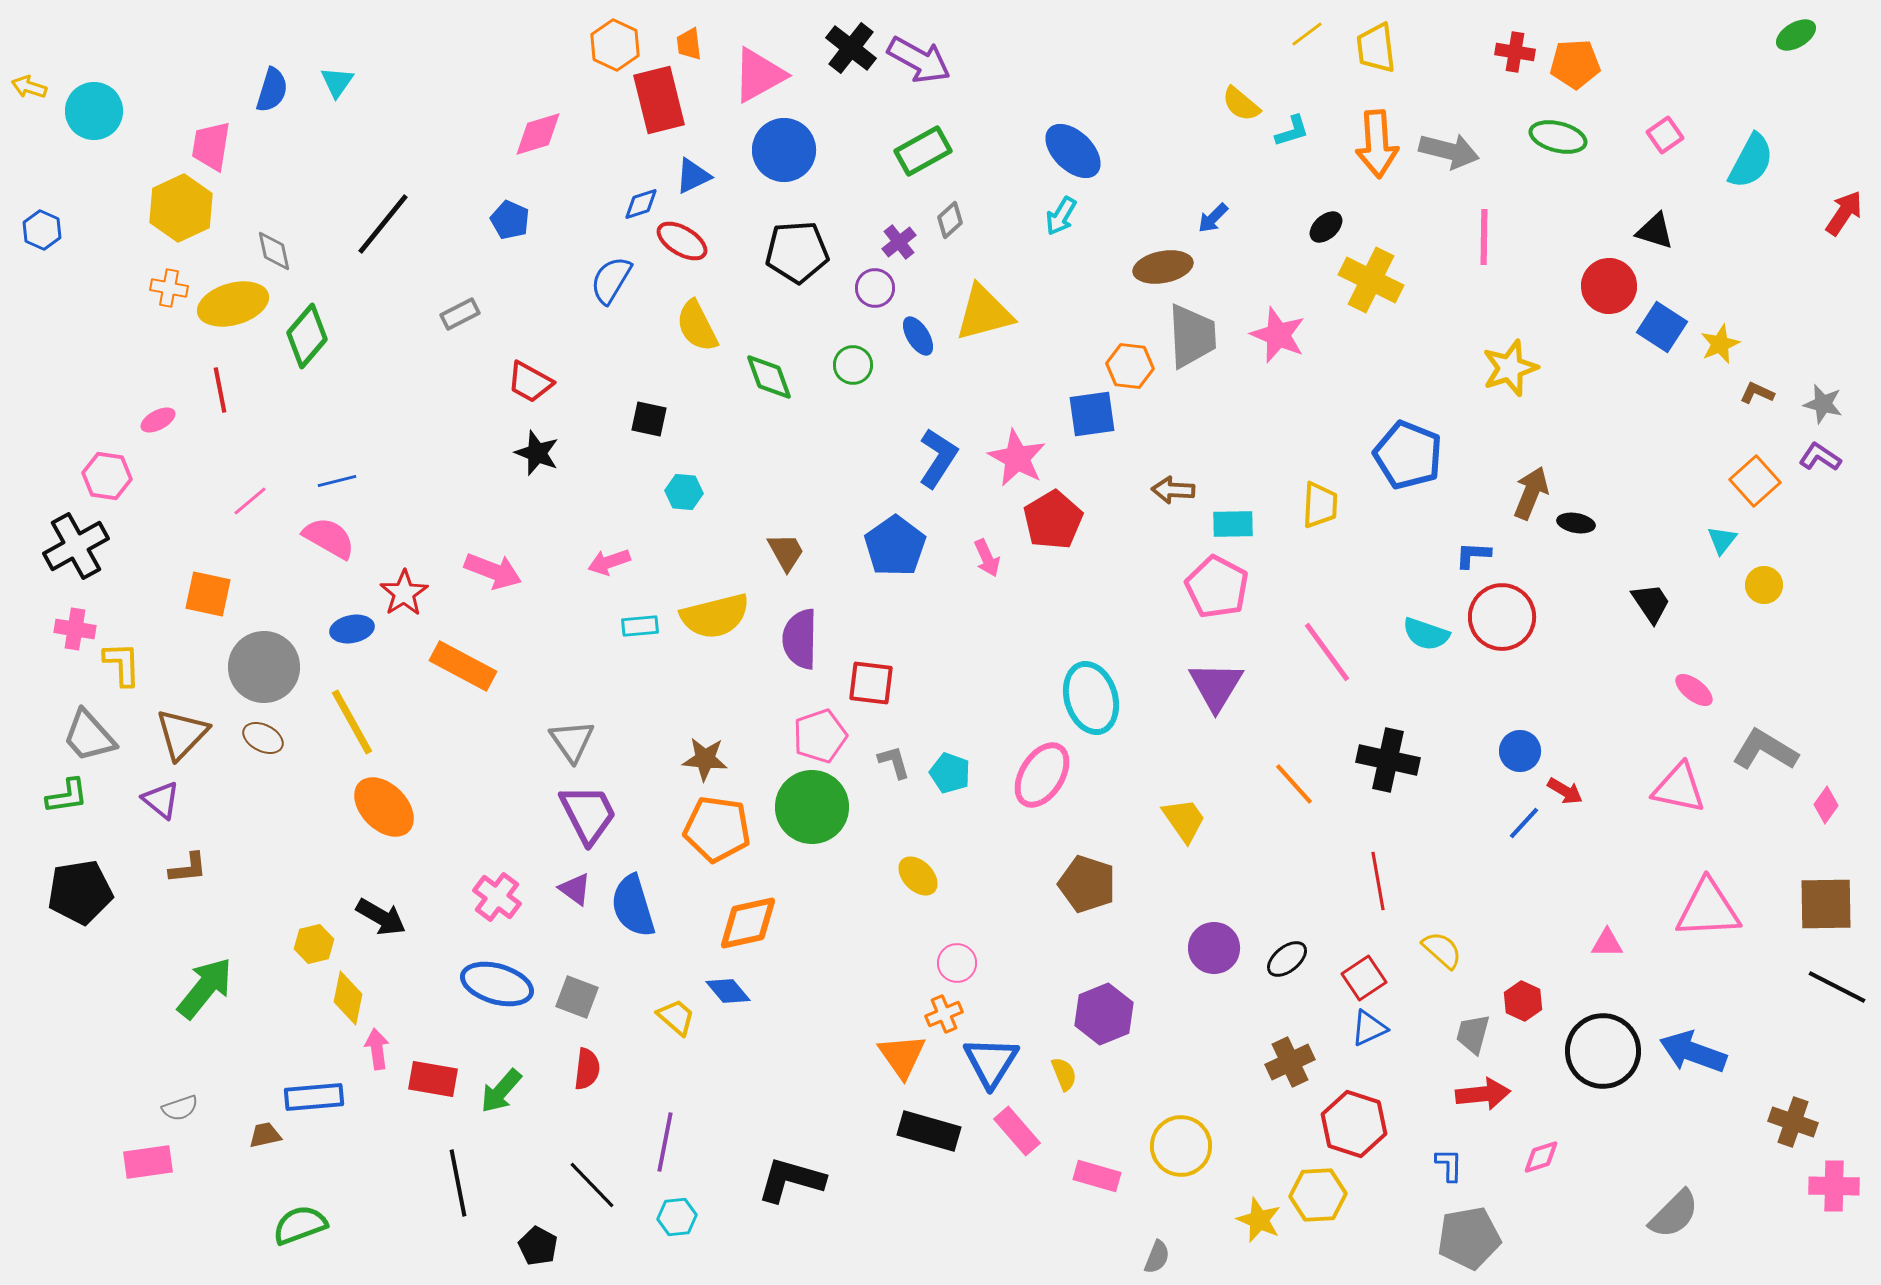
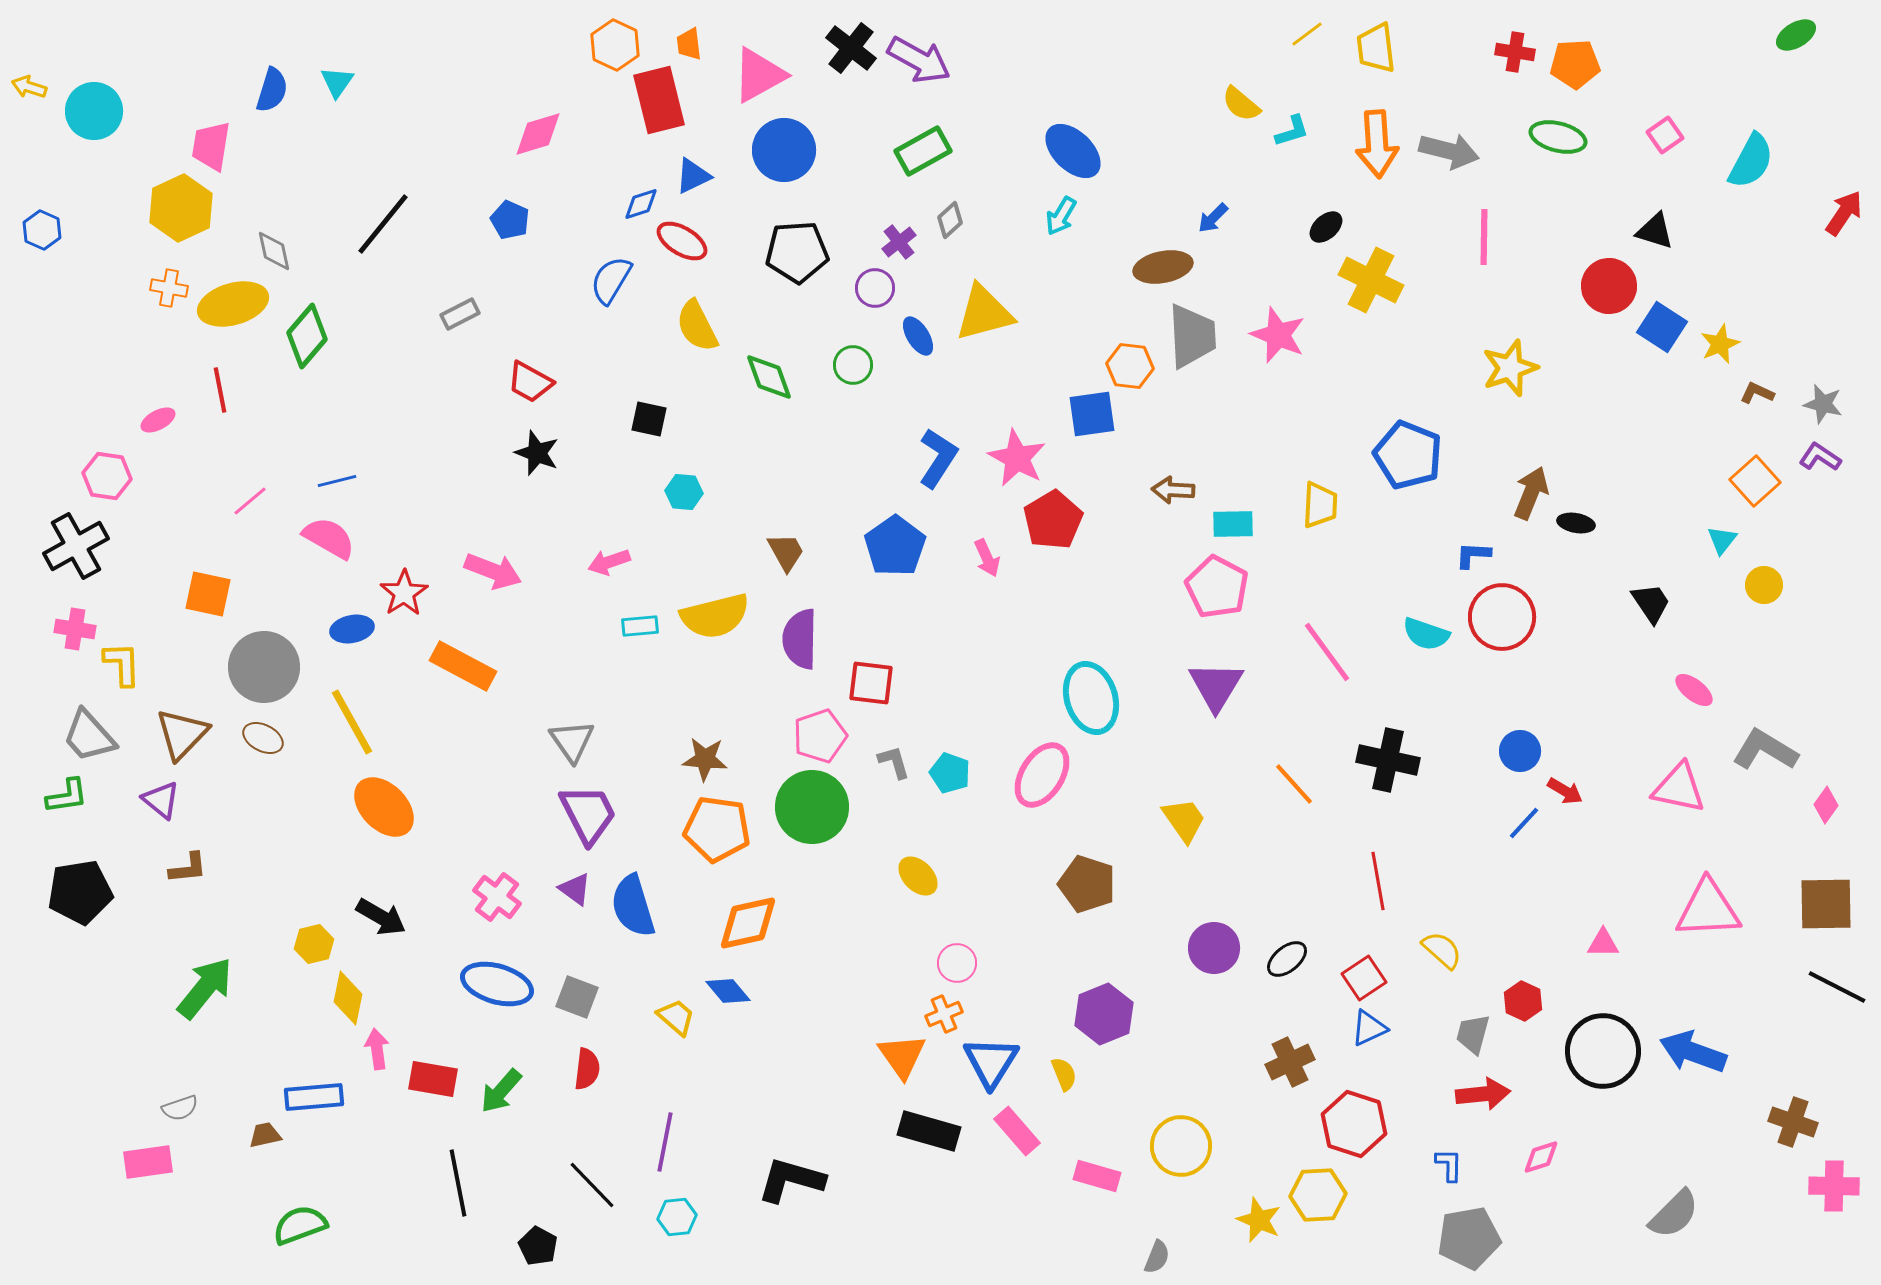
pink triangle at (1607, 943): moved 4 px left
